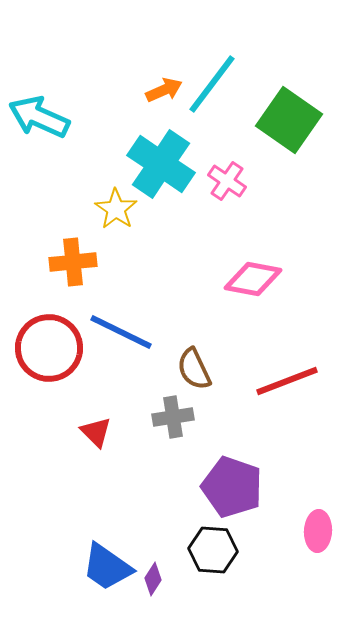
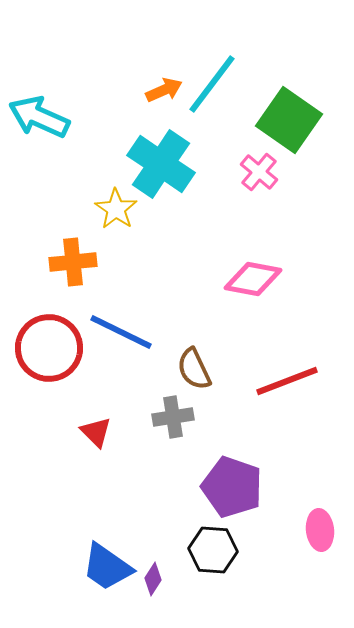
pink cross: moved 32 px right, 9 px up; rotated 6 degrees clockwise
pink ellipse: moved 2 px right, 1 px up; rotated 9 degrees counterclockwise
